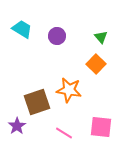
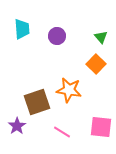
cyan trapezoid: rotated 55 degrees clockwise
pink line: moved 2 px left, 1 px up
